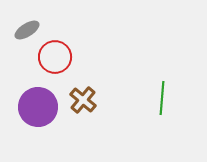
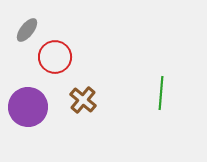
gray ellipse: rotated 20 degrees counterclockwise
green line: moved 1 px left, 5 px up
purple circle: moved 10 px left
